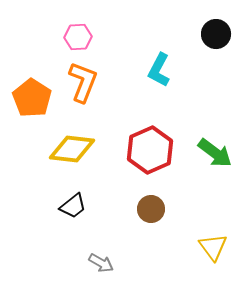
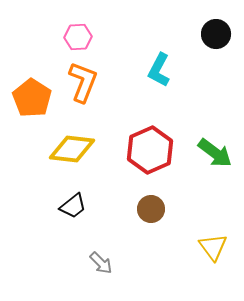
gray arrow: rotated 15 degrees clockwise
